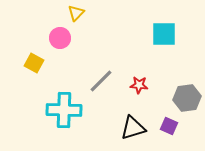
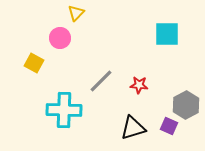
cyan square: moved 3 px right
gray hexagon: moved 1 px left, 7 px down; rotated 20 degrees counterclockwise
